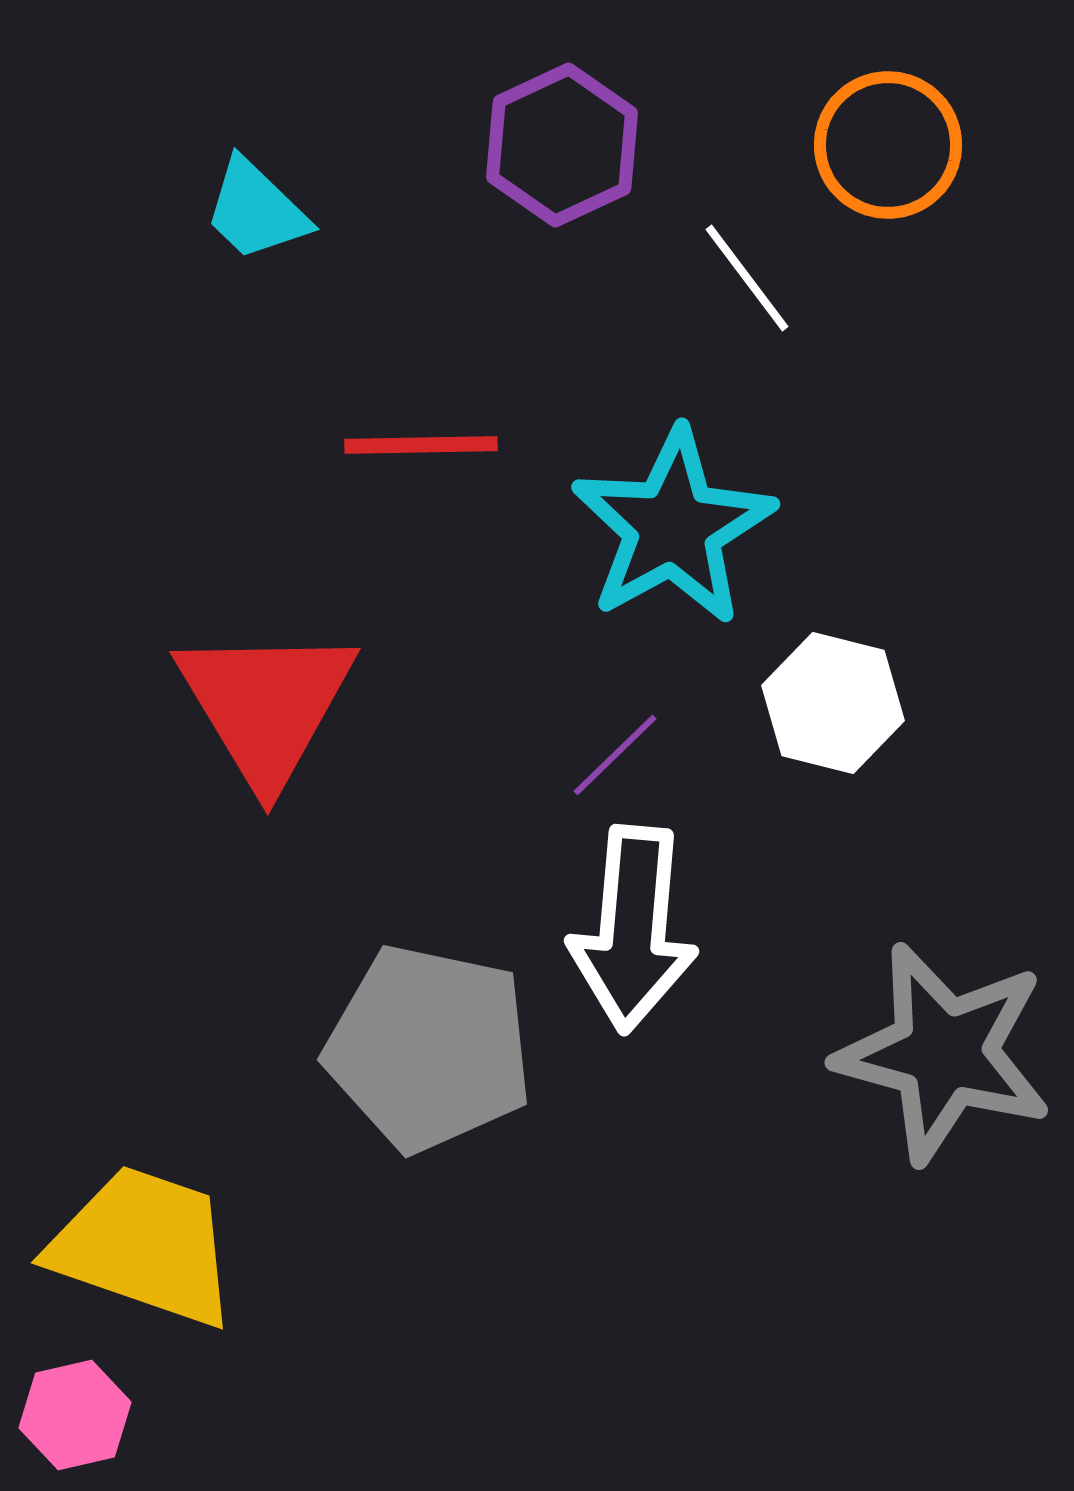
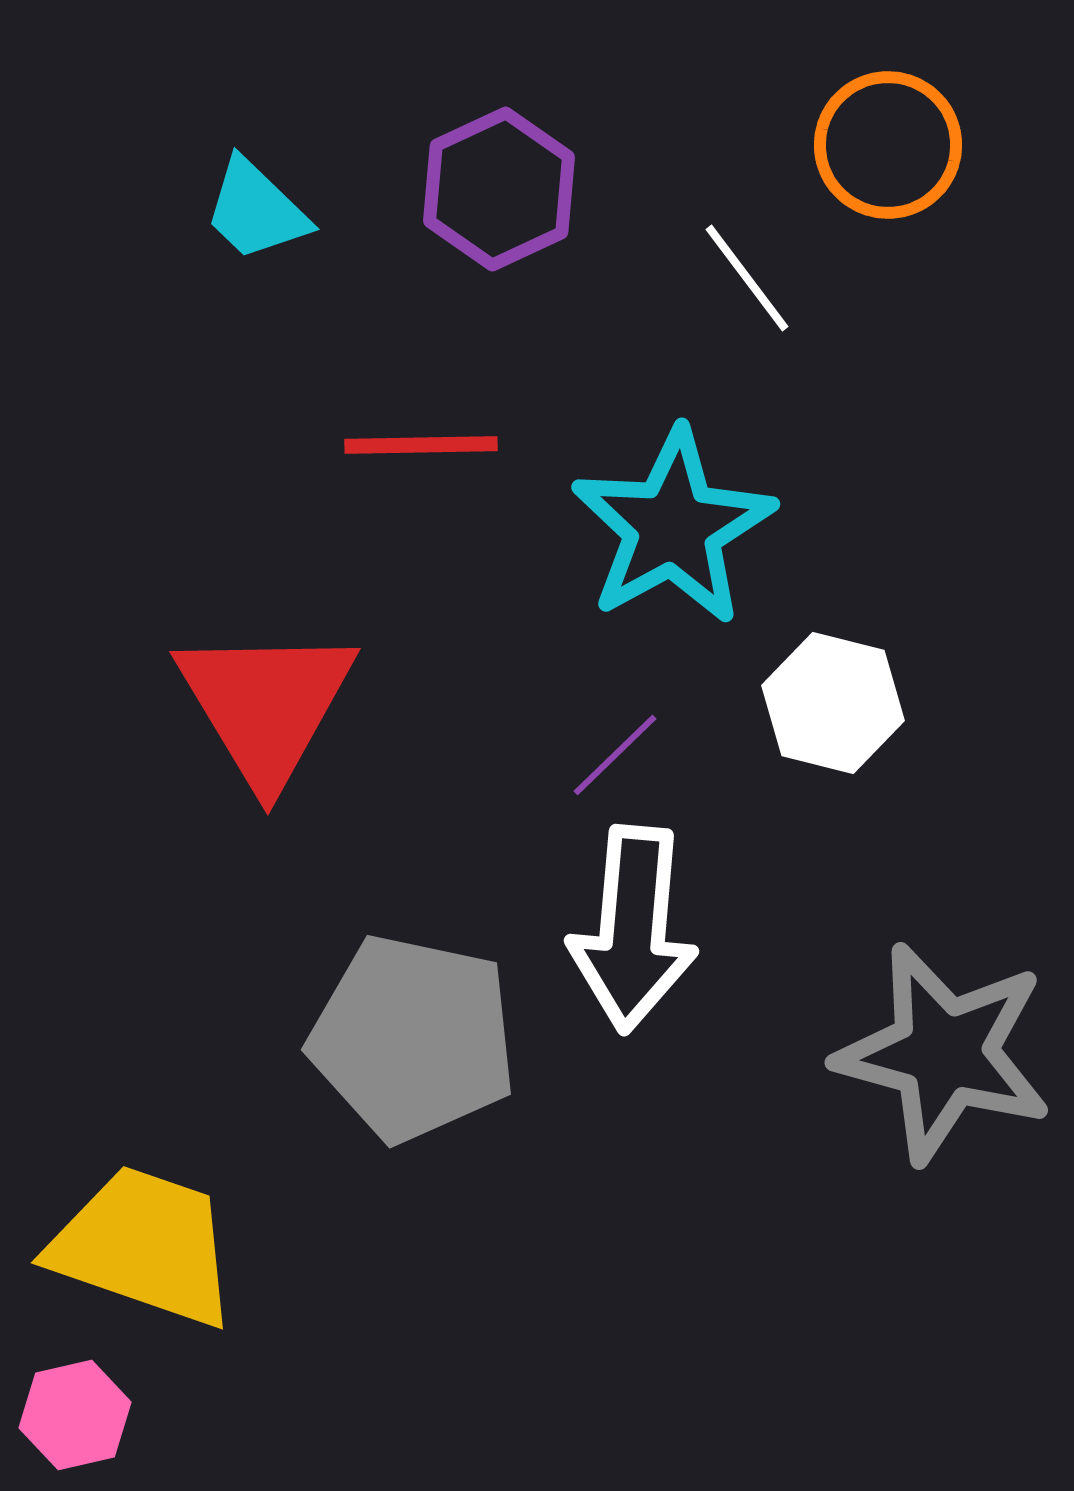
purple hexagon: moved 63 px left, 44 px down
gray pentagon: moved 16 px left, 10 px up
